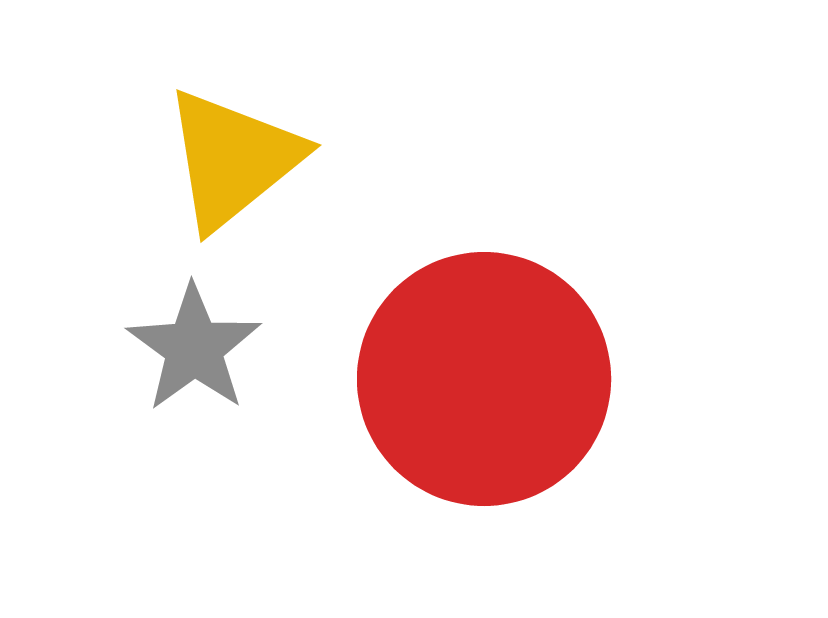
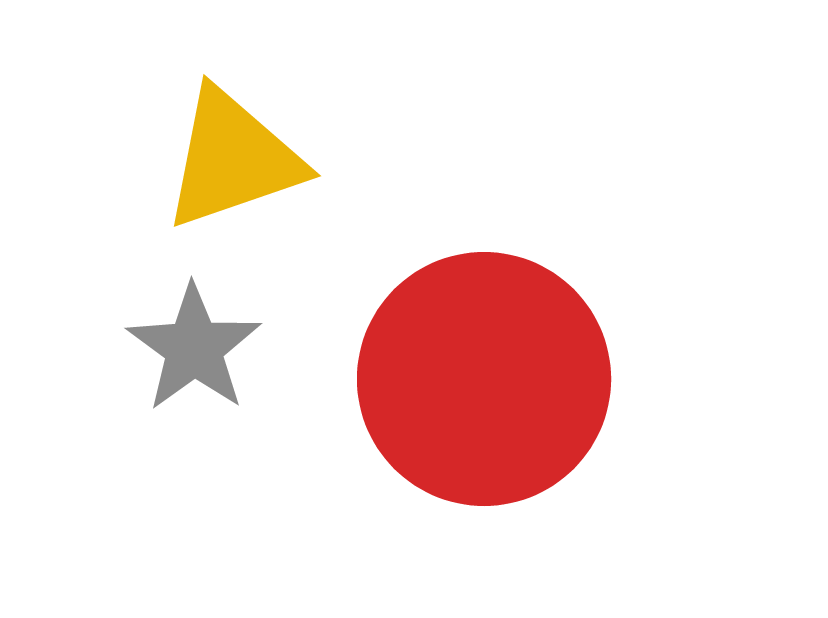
yellow triangle: rotated 20 degrees clockwise
